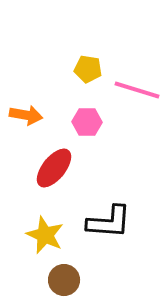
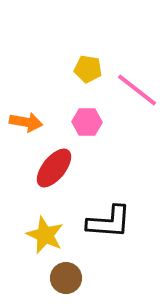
pink line: rotated 21 degrees clockwise
orange arrow: moved 7 px down
brown circle: moved 2 px right, 2 px up
